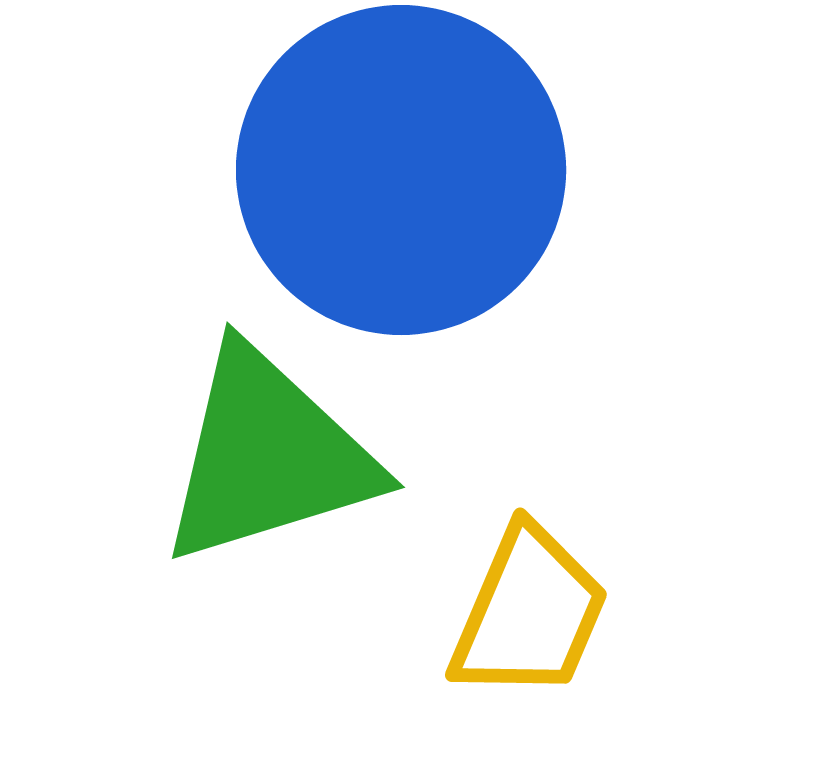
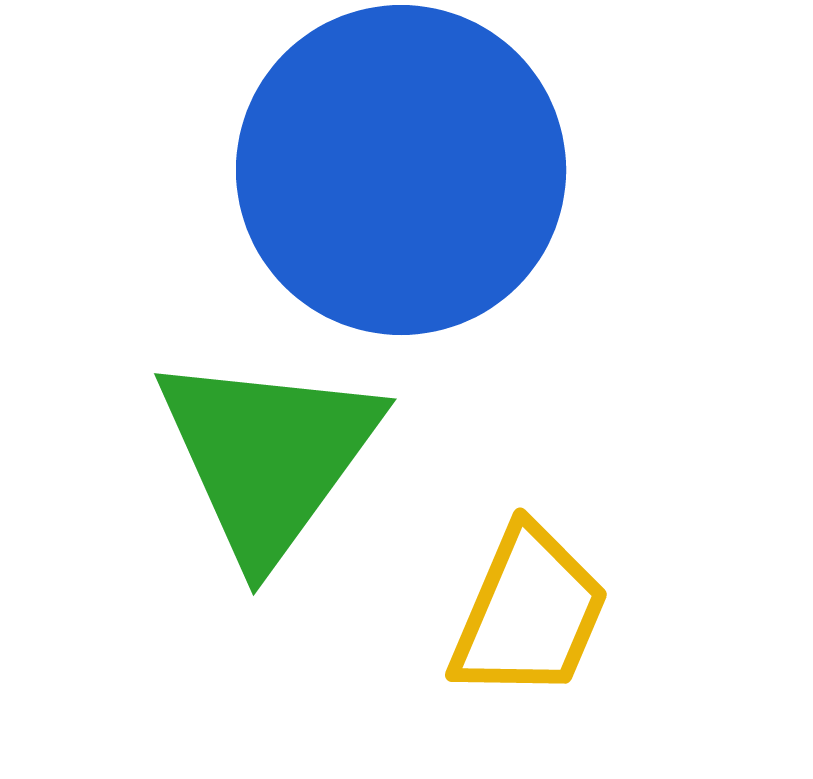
green triangle: rotated 37 degrees counterclockwise
